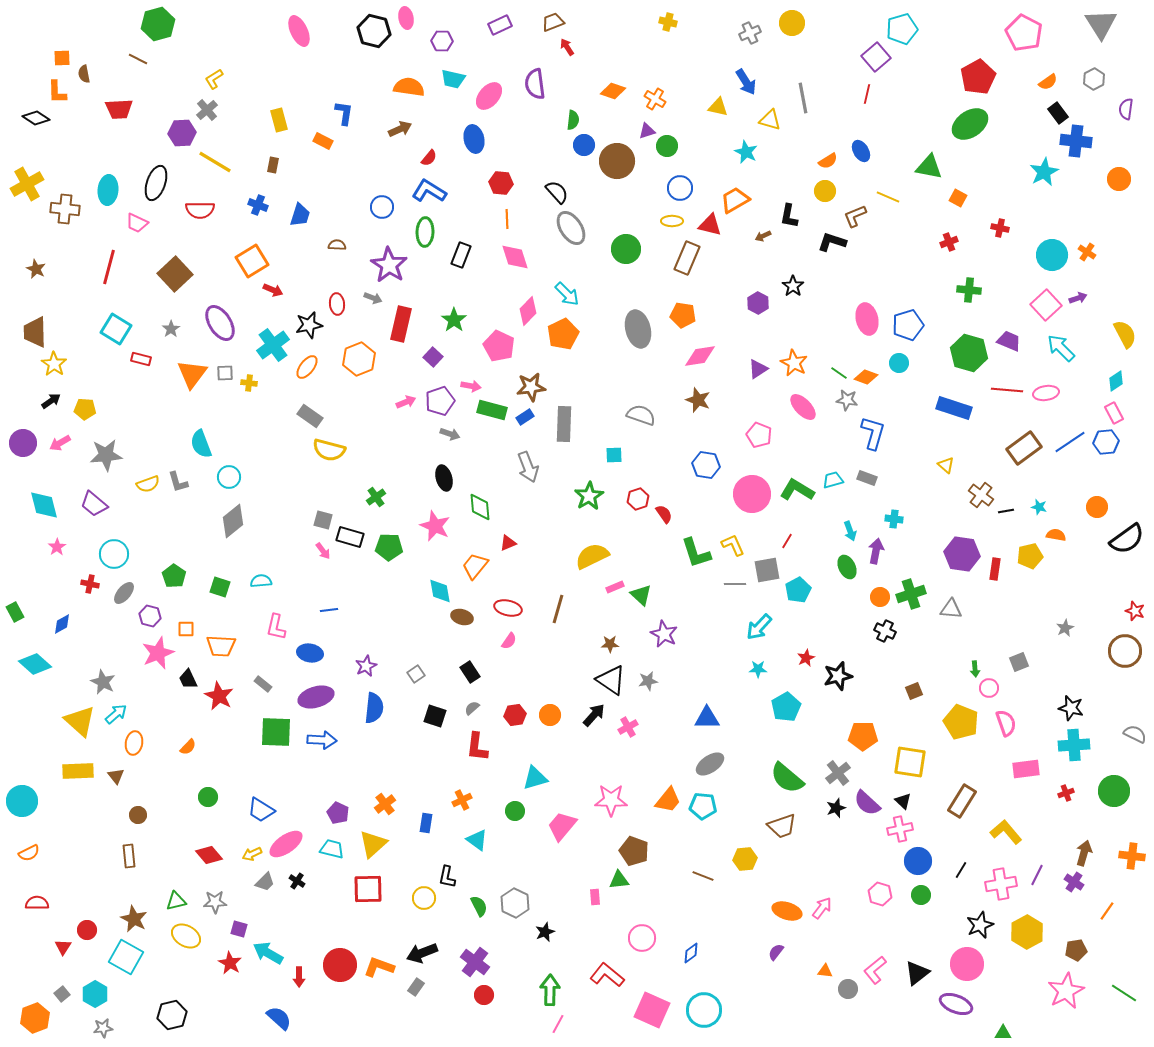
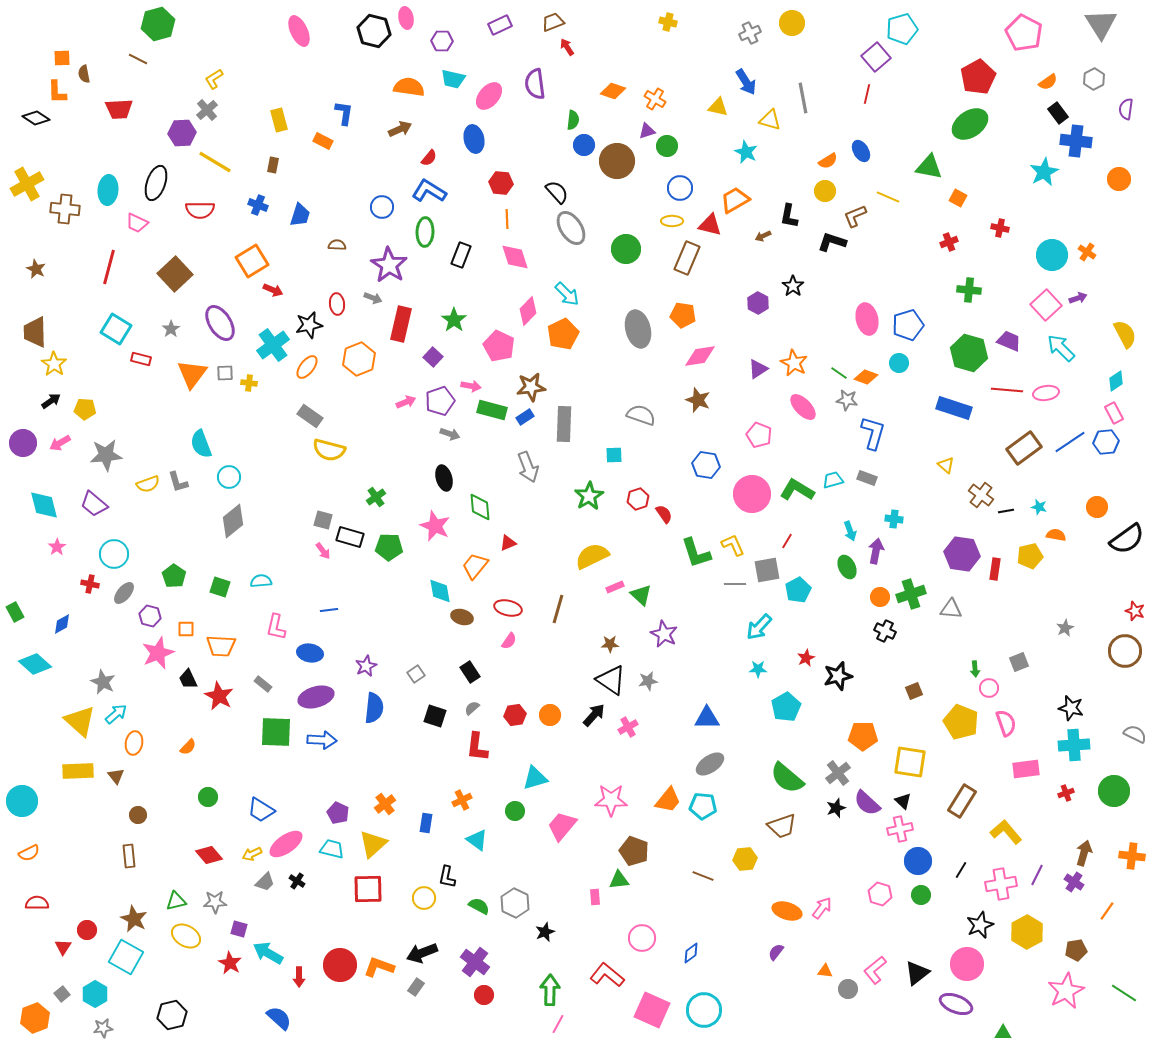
green semicircle at (479, 906): rotated 35 degrees counterclockwise
